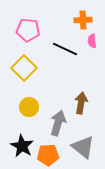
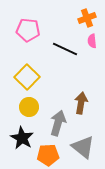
orange cross: moved 4 px right, 2 px up; rotated 18 degrees counterclockwise
yellow square: moved 3 px right, 9 px down
black star: moved 8 px up
